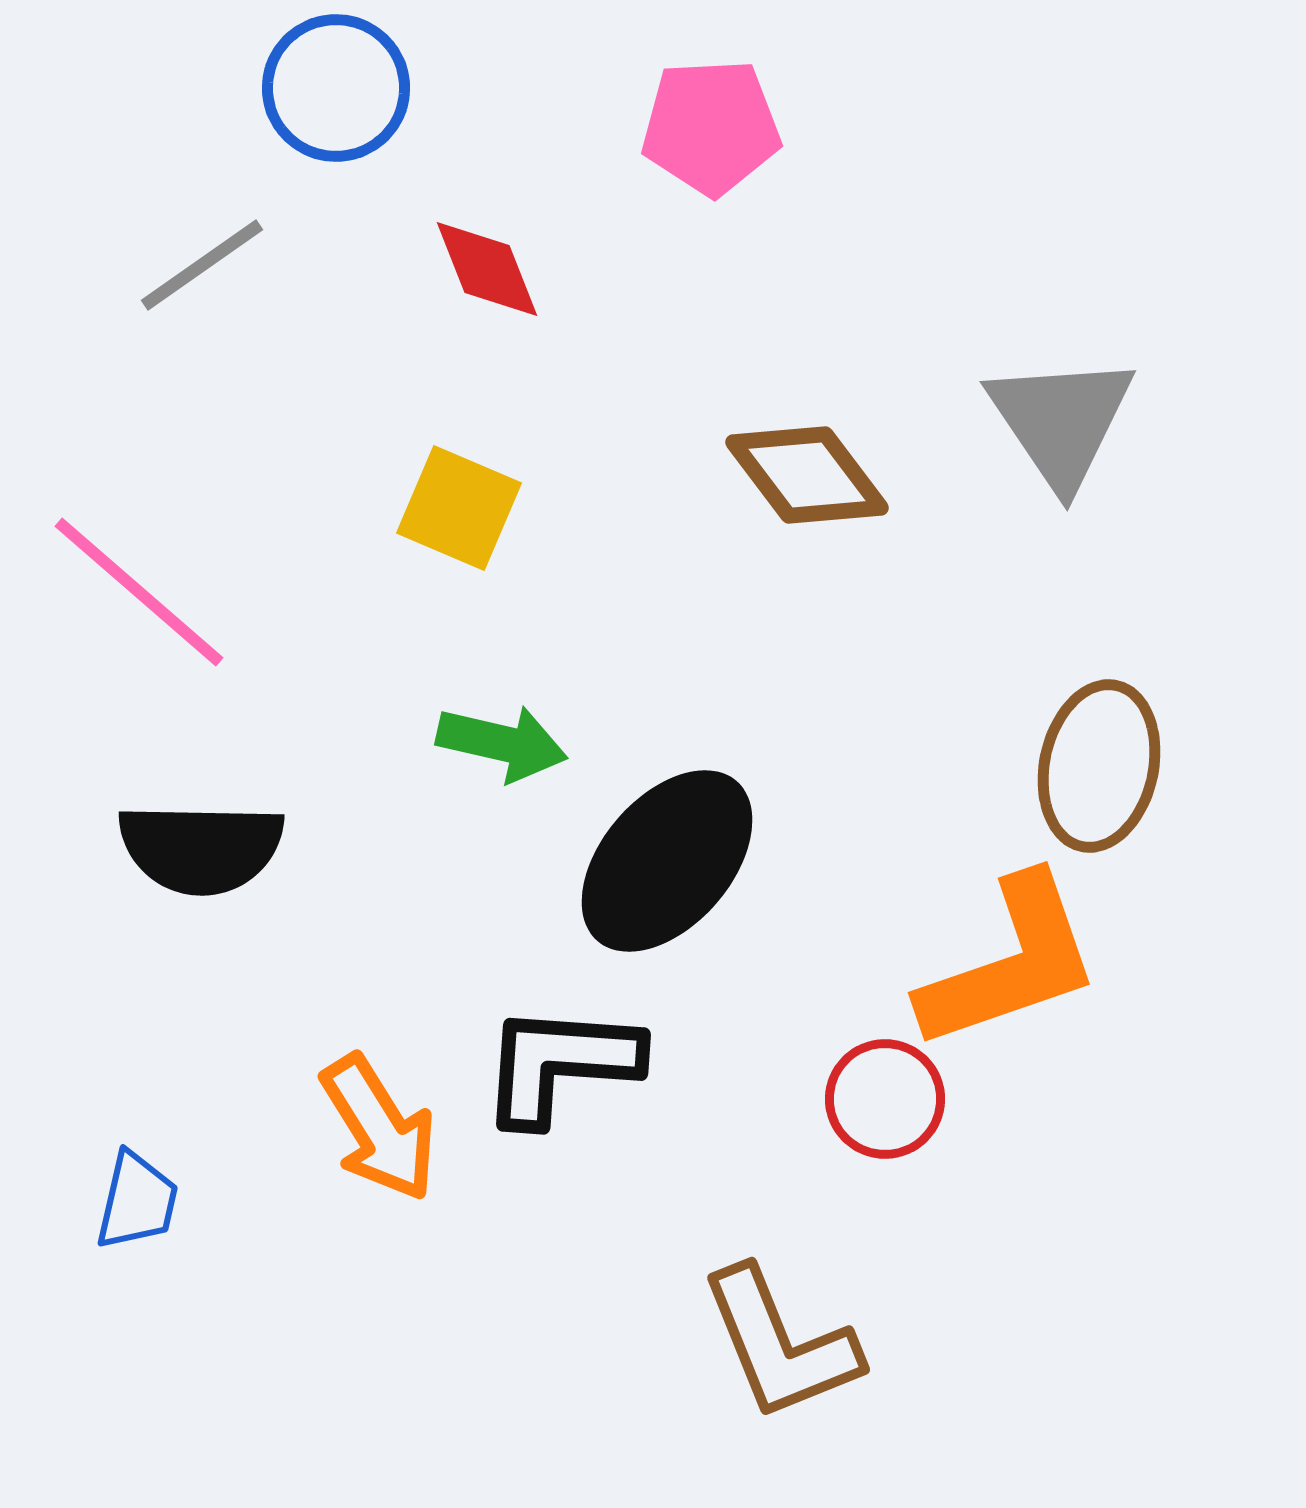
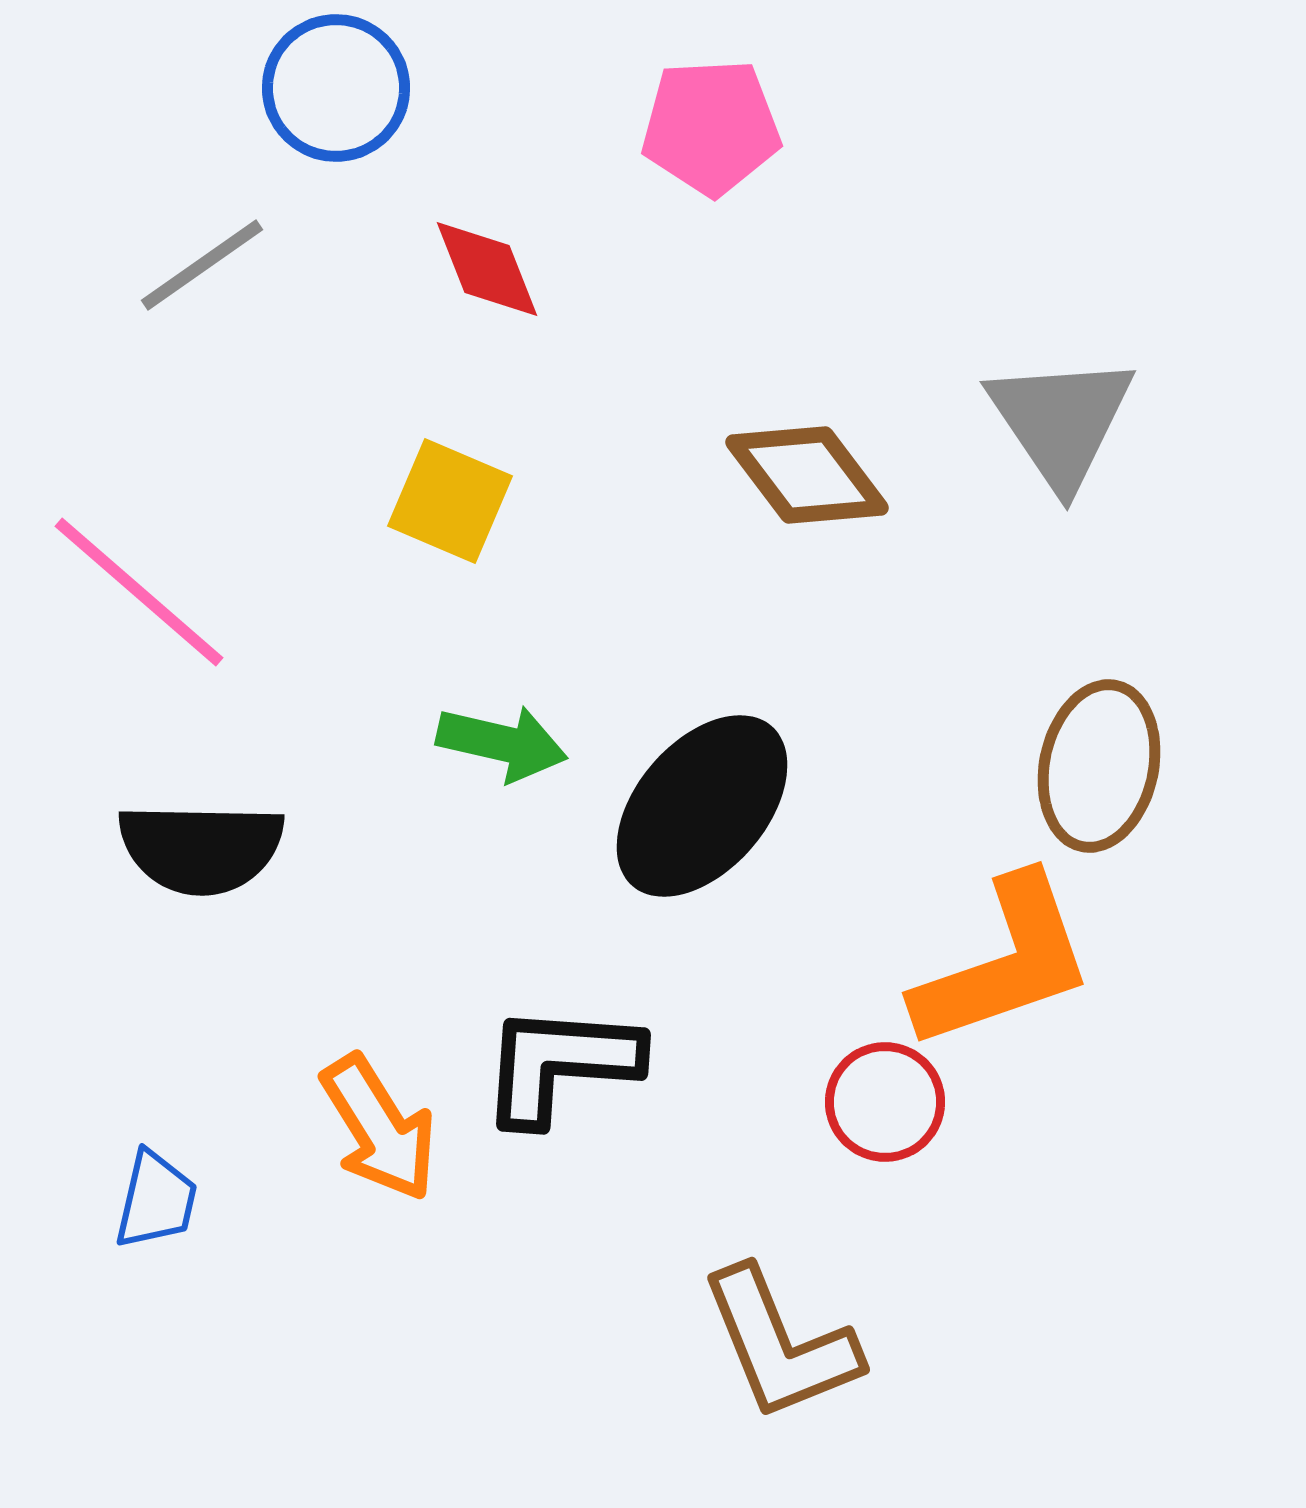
yellow square: moved 9 px left, 7 px up
black ellipse: moved 35 px right, 55 px up
orange L-shape: moved 6 px left
red circle: moved 3 px down
blue trapezoid: moved 19 px right, 1 px up
